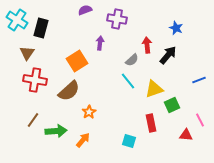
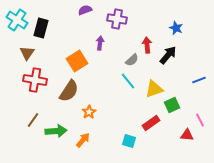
brown semicircle: rotated 15 degrees counterclockwise
red rectangle: rotated 66 degrees clockwise
red triangle: moved 1 px right
